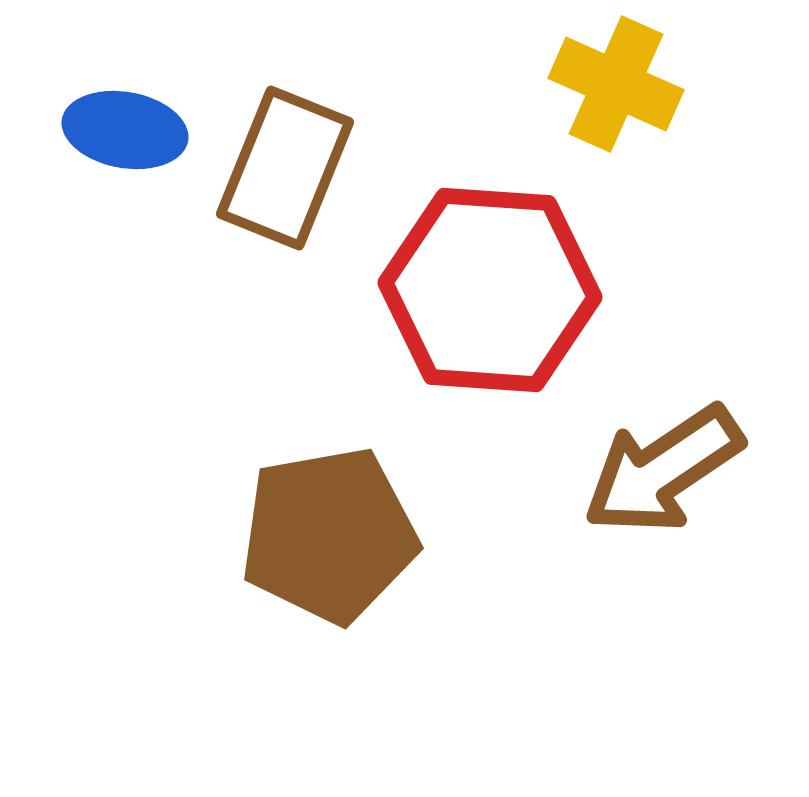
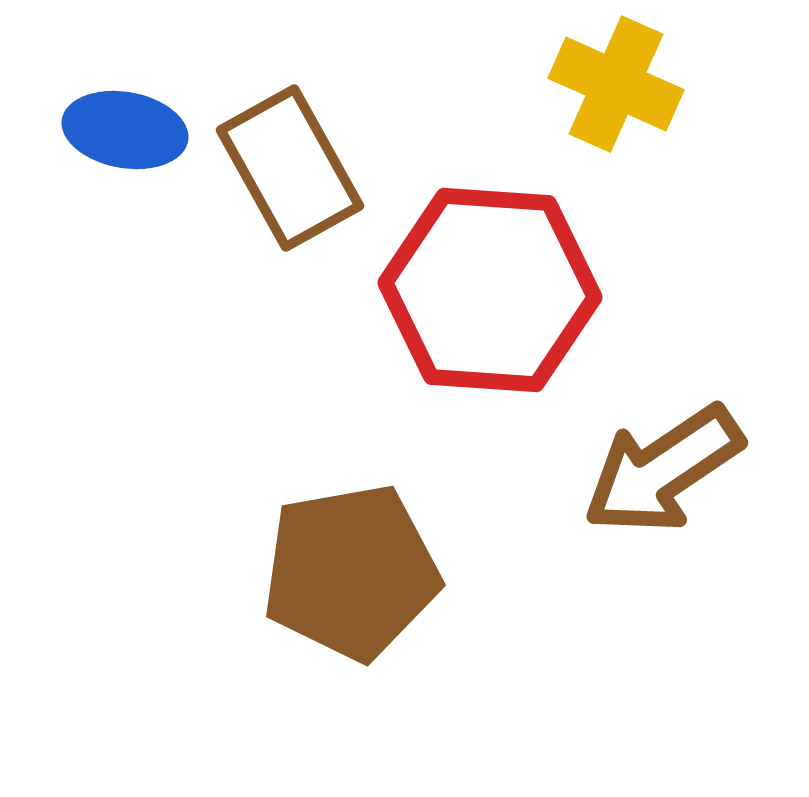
brown rectangle: moved 5 px right; rotated 51 degrees counterclockwise
brown pentagon: moved 22 px right, 37 px down
